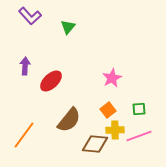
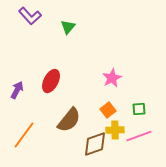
purple arrow: moved 8 px left, 24 px down; rotated 24 degrees clockwise
red ellipse: rotated 20 degrees counterclockwise
brown diamond: rotated 24 degrees counterclockwise
